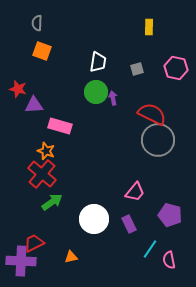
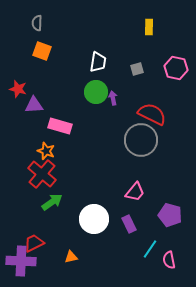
gray circle: moved 17 px left
